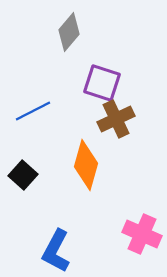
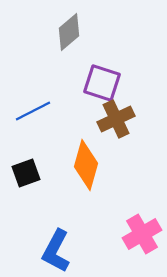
gray diamond: rotated 9 degrees clockwise
black square: moved 3 px right, 2 px up; rotated 28 degrees clockwise
pink cross: rotated 36 degrees clockwise
